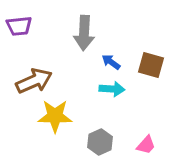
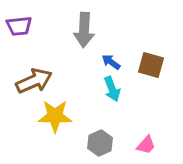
gray arrow: moved 3 px up
cyan arrow: rotated 65 degrees clockwise
gray hexagon: moved 1 px down
